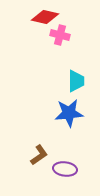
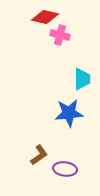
cyan trapezoid: moved 6 px right, 2 px up
